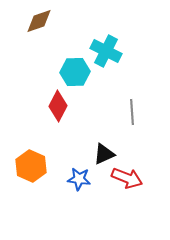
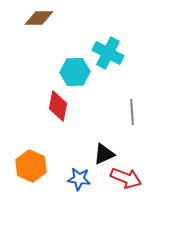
brown diamond: moved 3 px up; rotated 20 degrees clockwise
cyan cross: moved 2 px right, 2 px down
red diamond: rotated 16 degrees counterclockwise
red arrow: moved 1 px left
